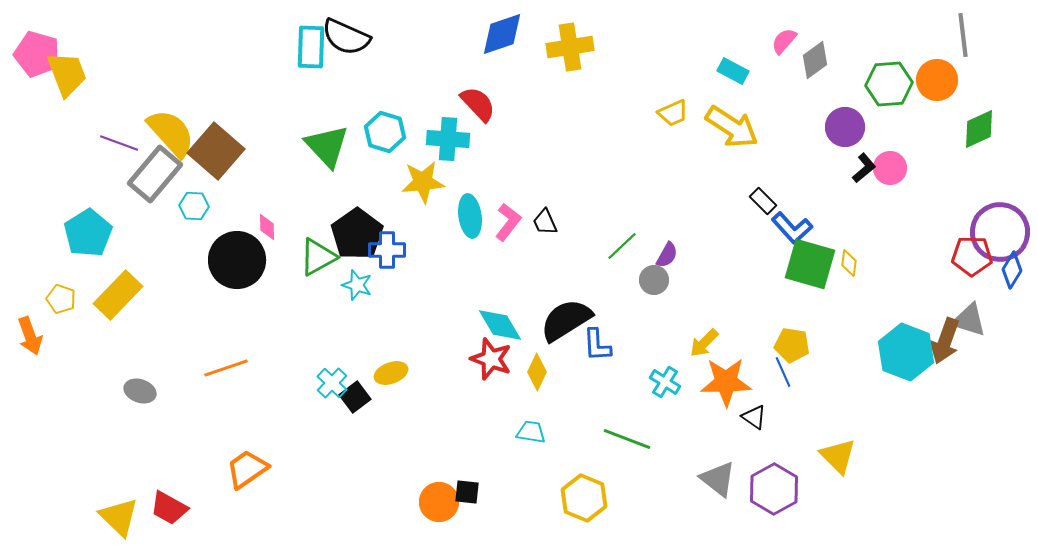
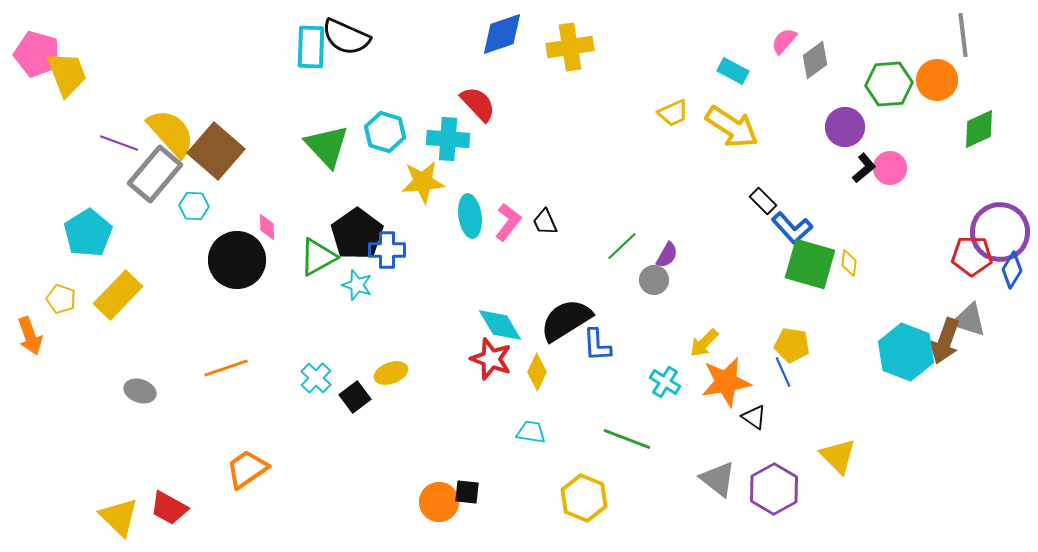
orange star at (726, 382): rotated 9 degrees counterclockwise
cyan cross at (332, 383): moved 16 px left, 5 px up
